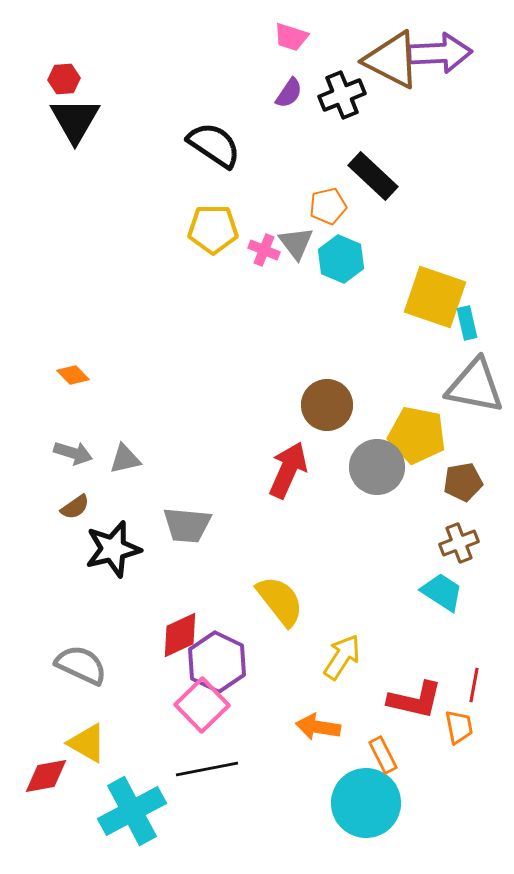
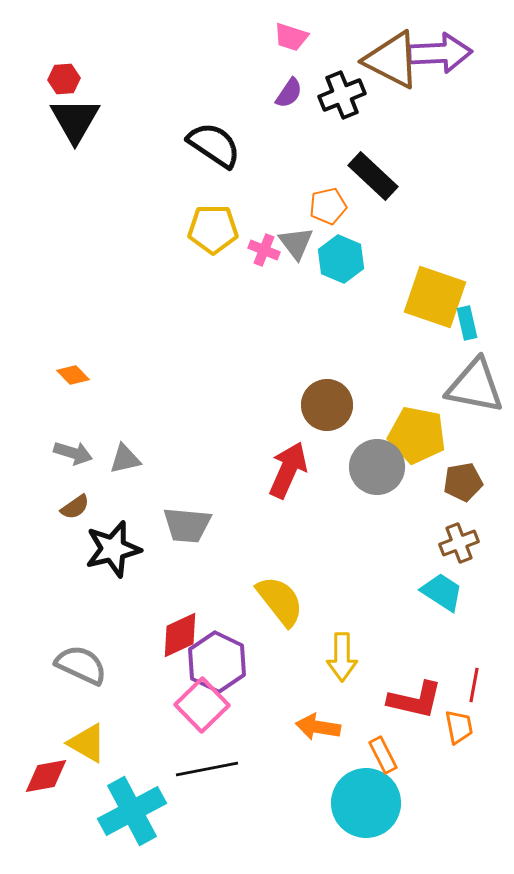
yellow arrow at (342, 657): rotated 147 degrees clockwise
